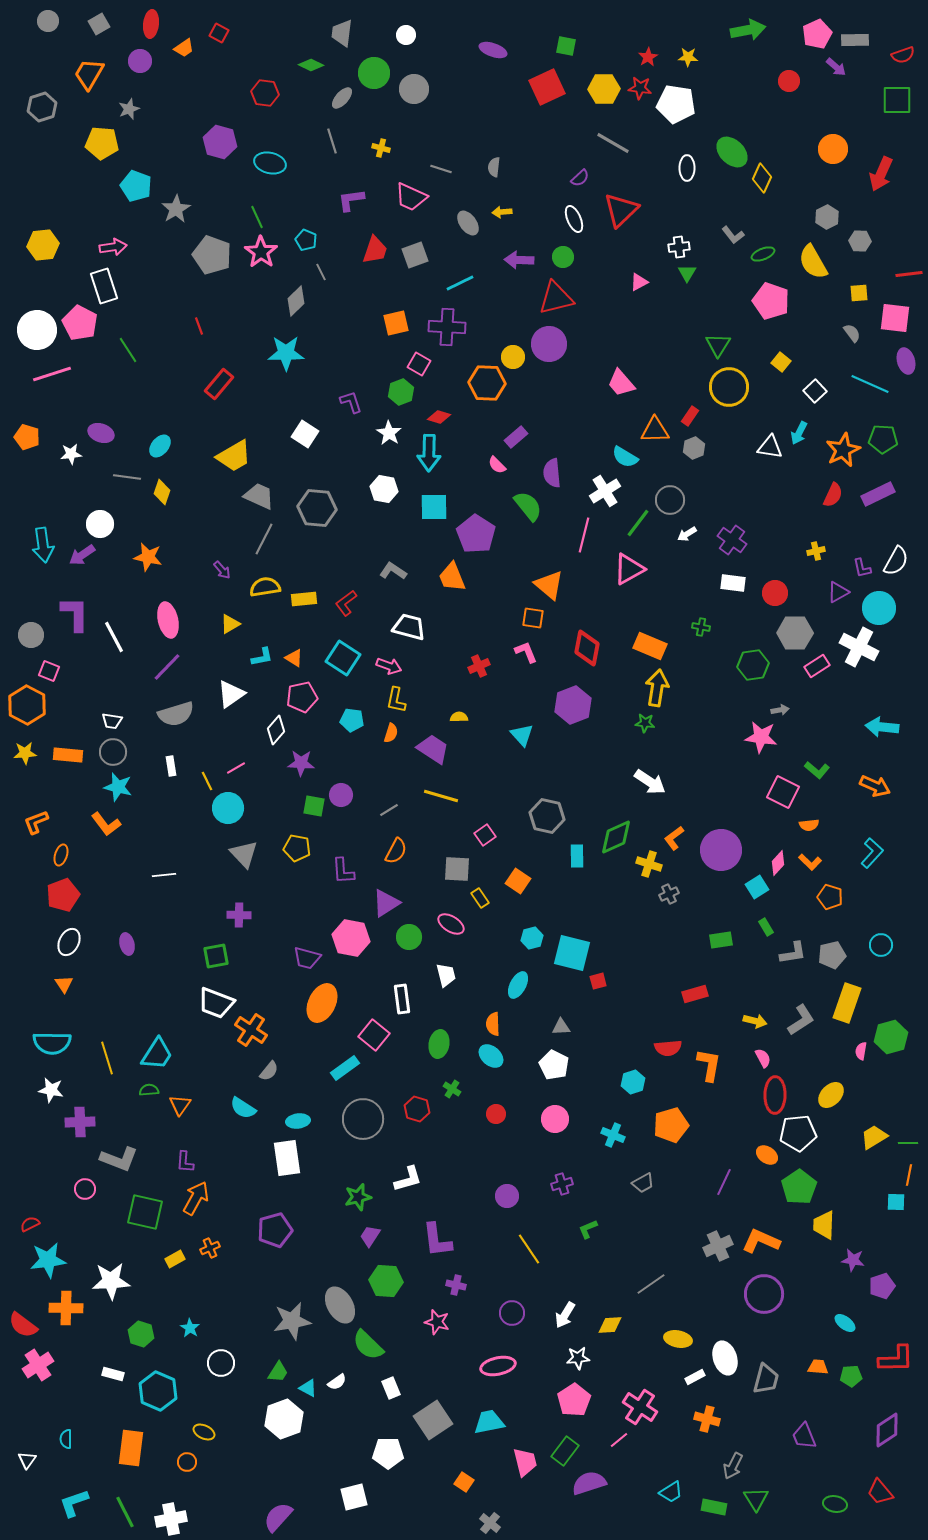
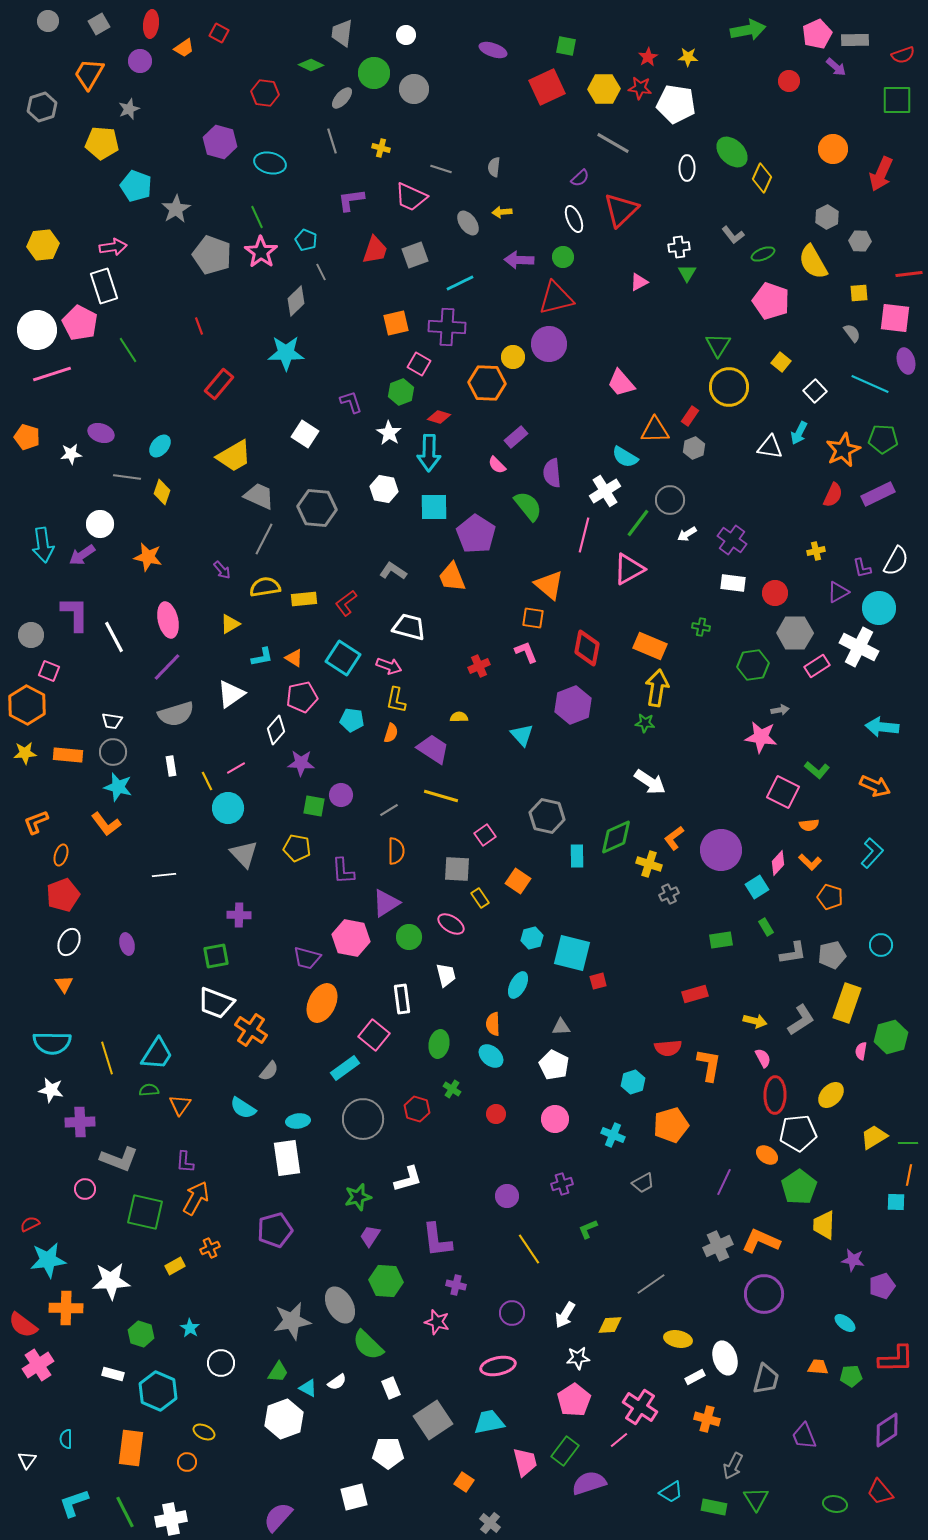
orange semicircle at (396, 851): rotated 28 degrees counterclockwise
yellow rectangle at (175, 1259): moved 7 px down
